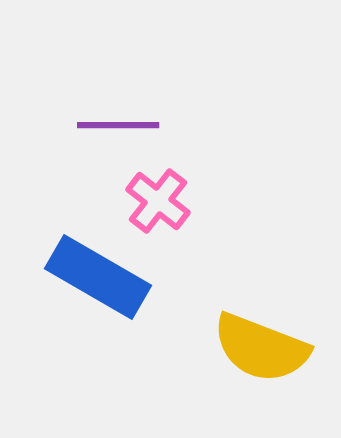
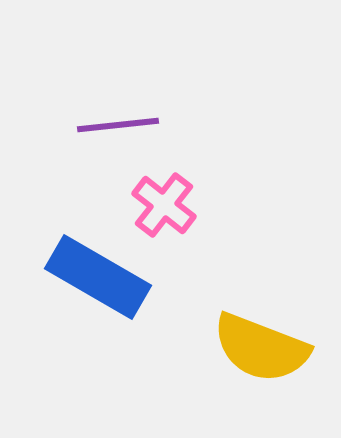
purple line: rotated 6 degrees counterclockwise
pink cross: moved 6 px right, 4 px down
